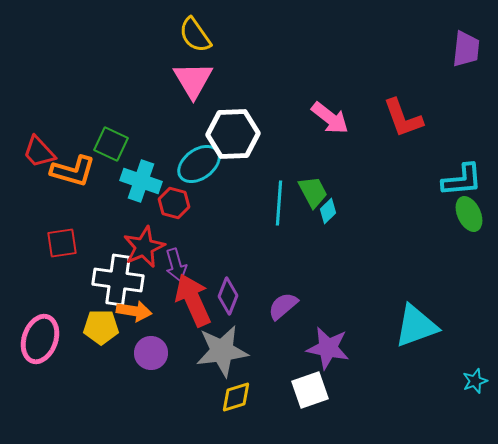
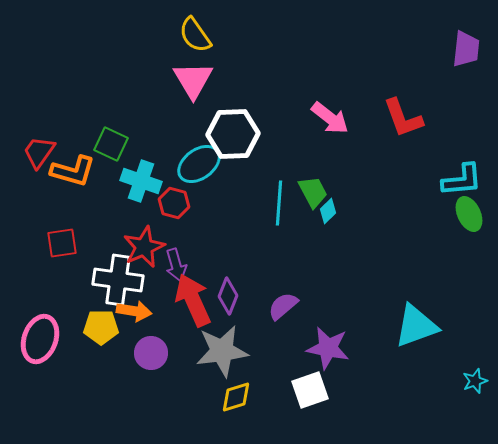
red trapezoid: rotated 78 degrees clockwise
